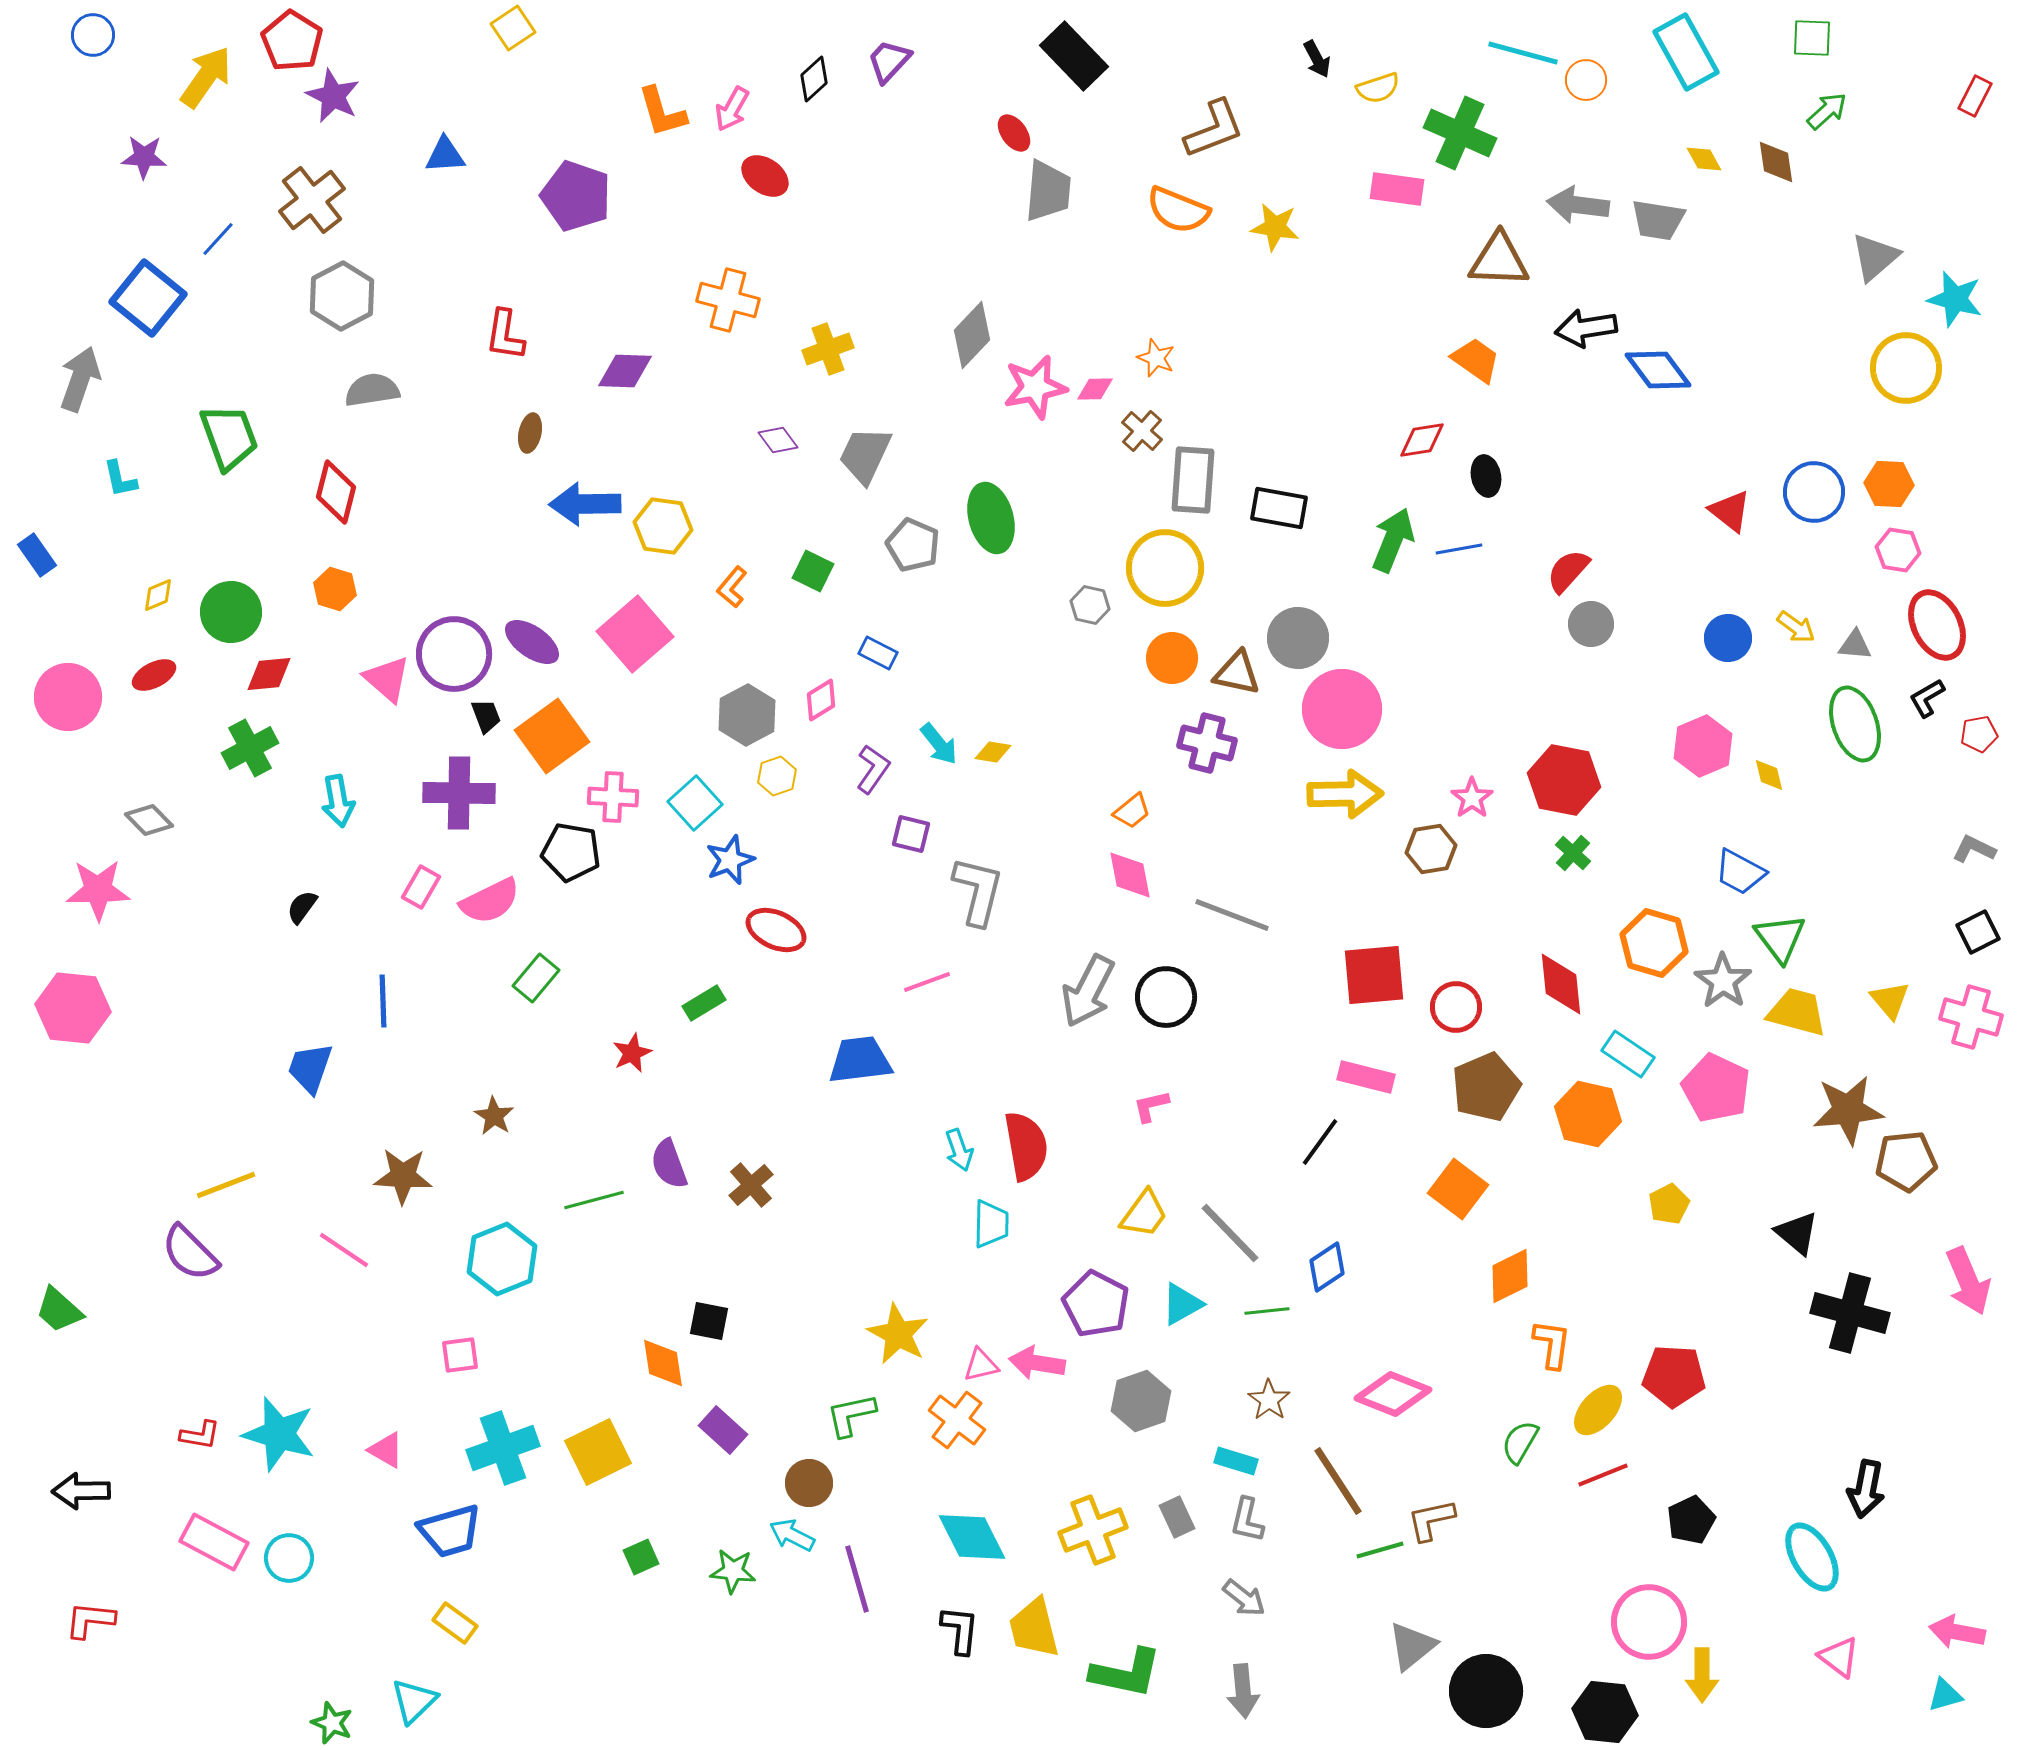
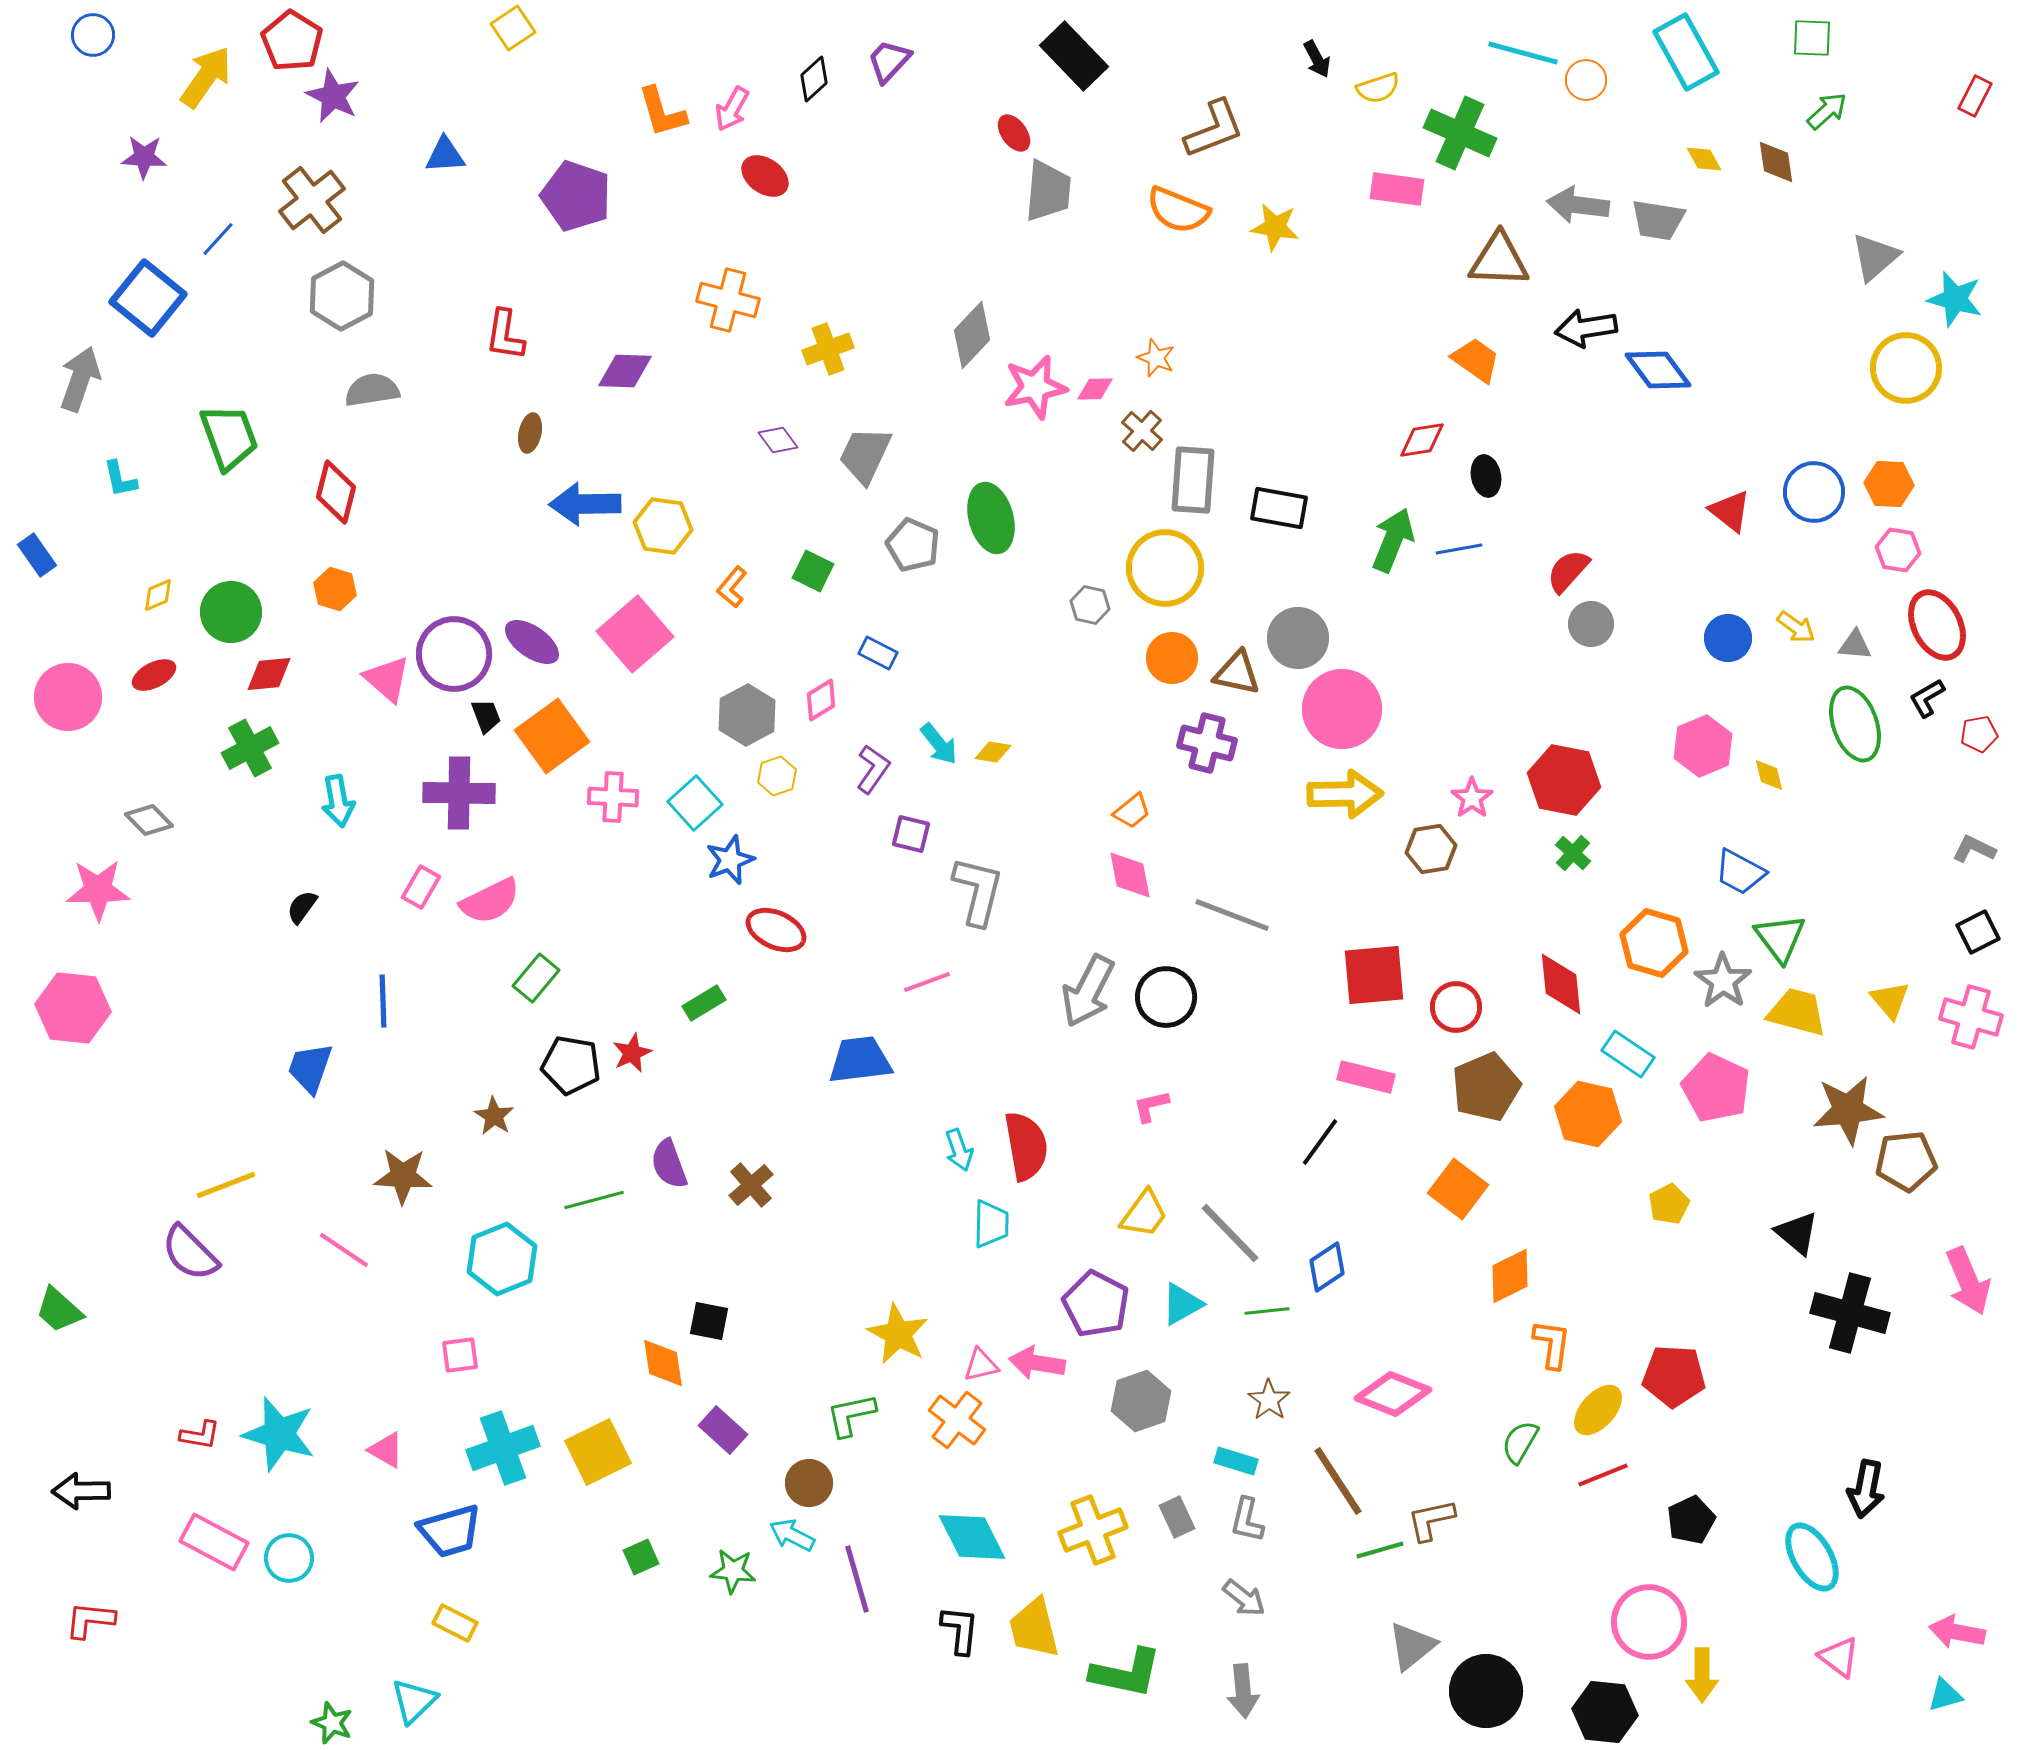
black pentagon at (571, 852): moved 213 px down
yellow rectangle at (455, 1623): rotated 9 degrees counterclockwise
